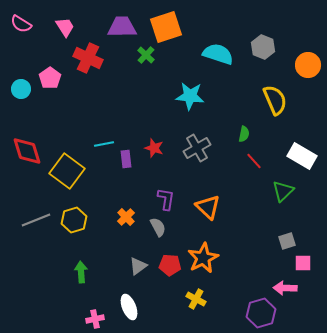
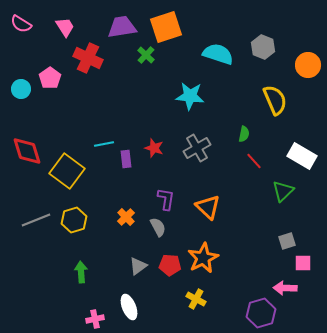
purple trapezoid: rotated 8 degrees counterclockwise
